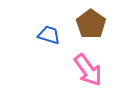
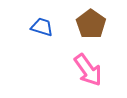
blue trapezoid: moved 7 px left, 8 px up
